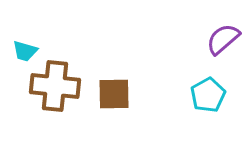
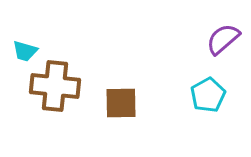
brown square: moved 7 px right, 9 px down
